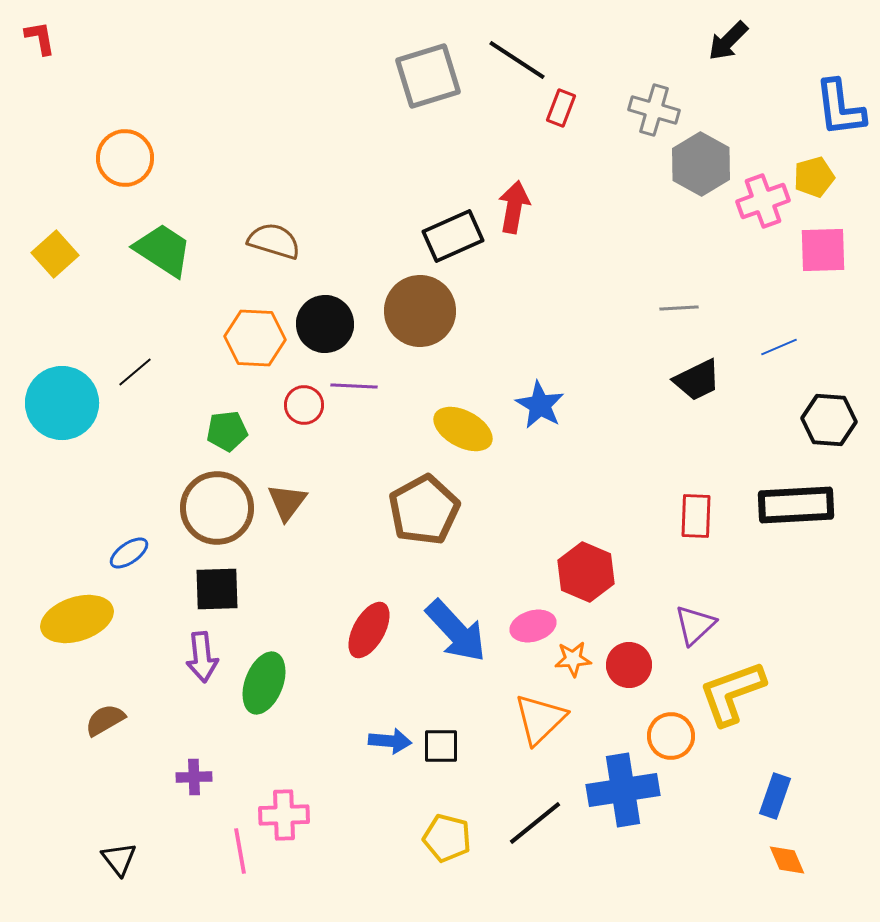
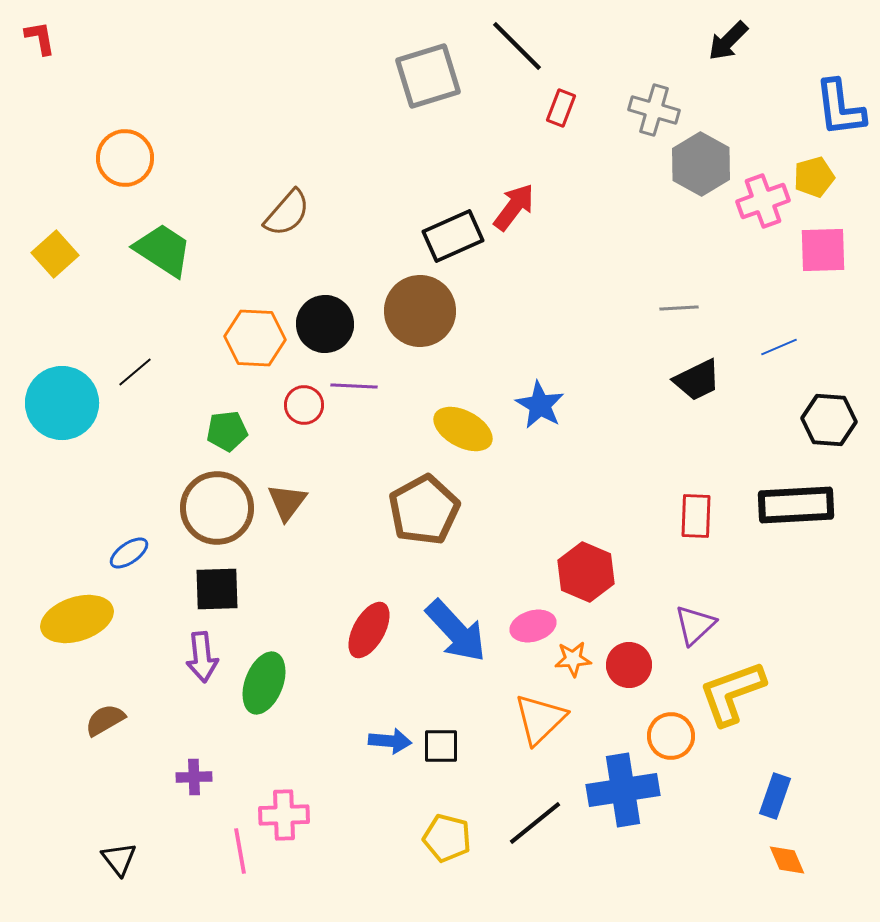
black line at (517, 60): moved 14 px up; rotated 12 degrees clockwise
red arrow at (514, 207): rotated 27 degrees clockwise
brown semicircle at (274, 241): moved 13 px right, 28 px up; rotated 114 degrees clockwise
